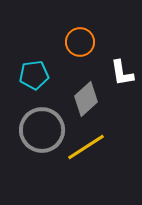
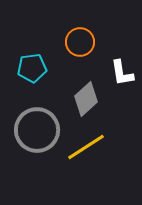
cyan pentagon: moved 2 px left, 7 px up
gray circle: moved 5 px left
